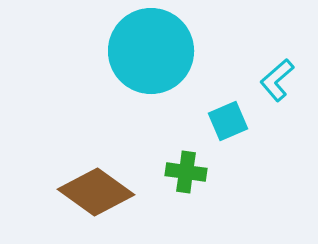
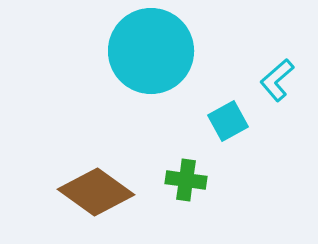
cyan square: rotated 6 degrees counterclockwise
green cross: moved 8 px down
